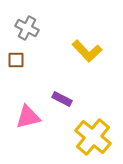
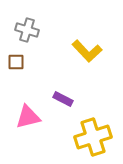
gray cross: moved 2 px down; rotated 10 degrees counterclockwise
brown square: moved 2 px down
purple rectangle: moved 1 px right
yellow cross: rotated 33 degrees clockwise
